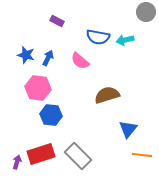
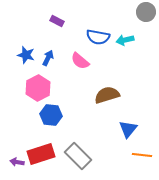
pink hexagon: rotated 25 degrees clockwise
purple arrow: rotated 96 degrees counterclockwise
